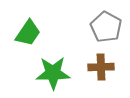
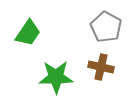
brown cross: rotated 15 degrees clockwise
green star: moved 3 px right, 4 px down
